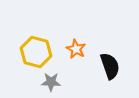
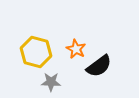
black semicircle: moved 11 px left; rotated 72 degrees clockwise
